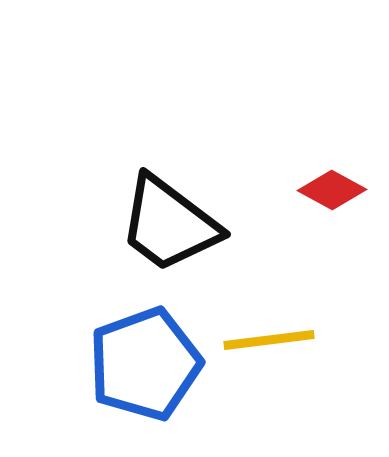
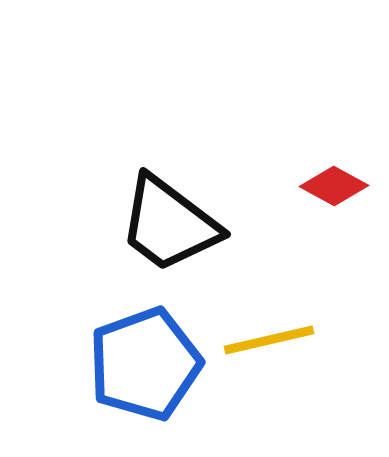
red diamond: moved 2 px right, 4 px up
yellow line: rotated 6 degrees counterclockwise
